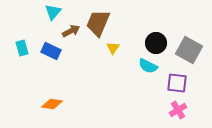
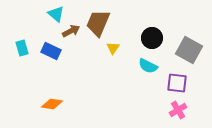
cyan triangle: moved 3 px right, 2 px down; rotated 30 degrees counterclockwise
black circle: moved 4 px left, 5 px up
